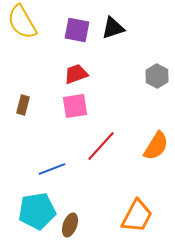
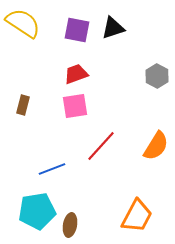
yellow semicircle: moved 1 px right, 1 px down; rotated 153 degrees clockwise
brown ellipse: rotated 10 degrees counterclockwise
